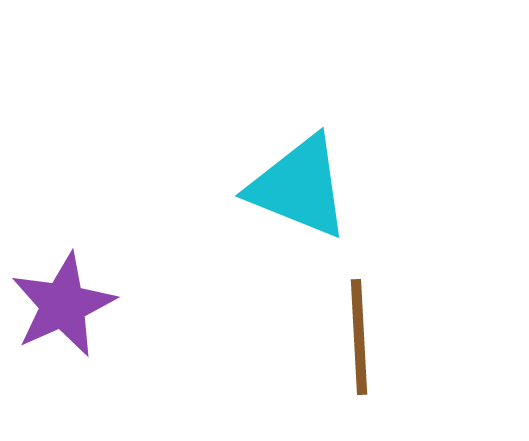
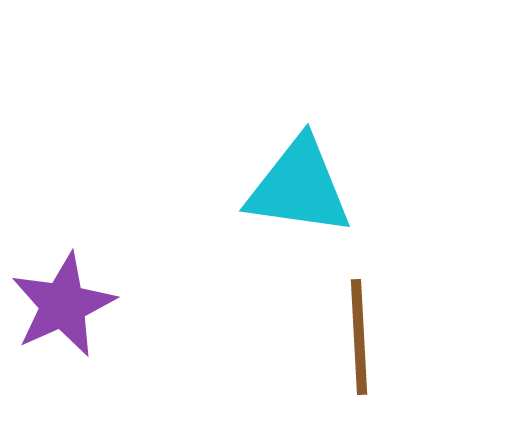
cyan triangle: rotated 14 degrees counterclockwise
